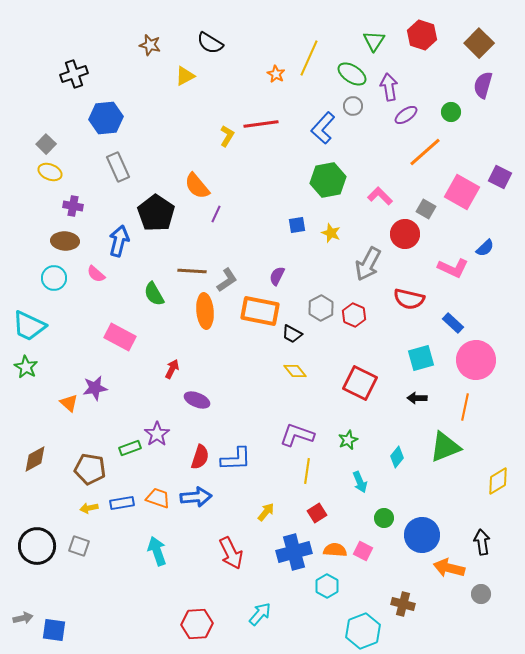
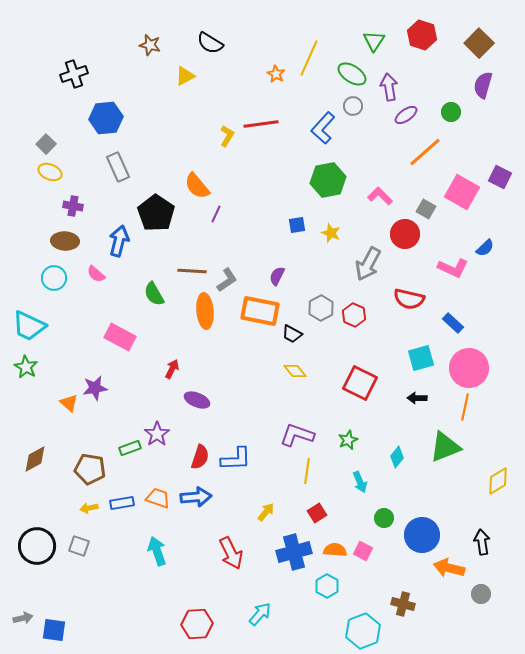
pink circle at (476, 360): moved 7 px left, 8 px down
